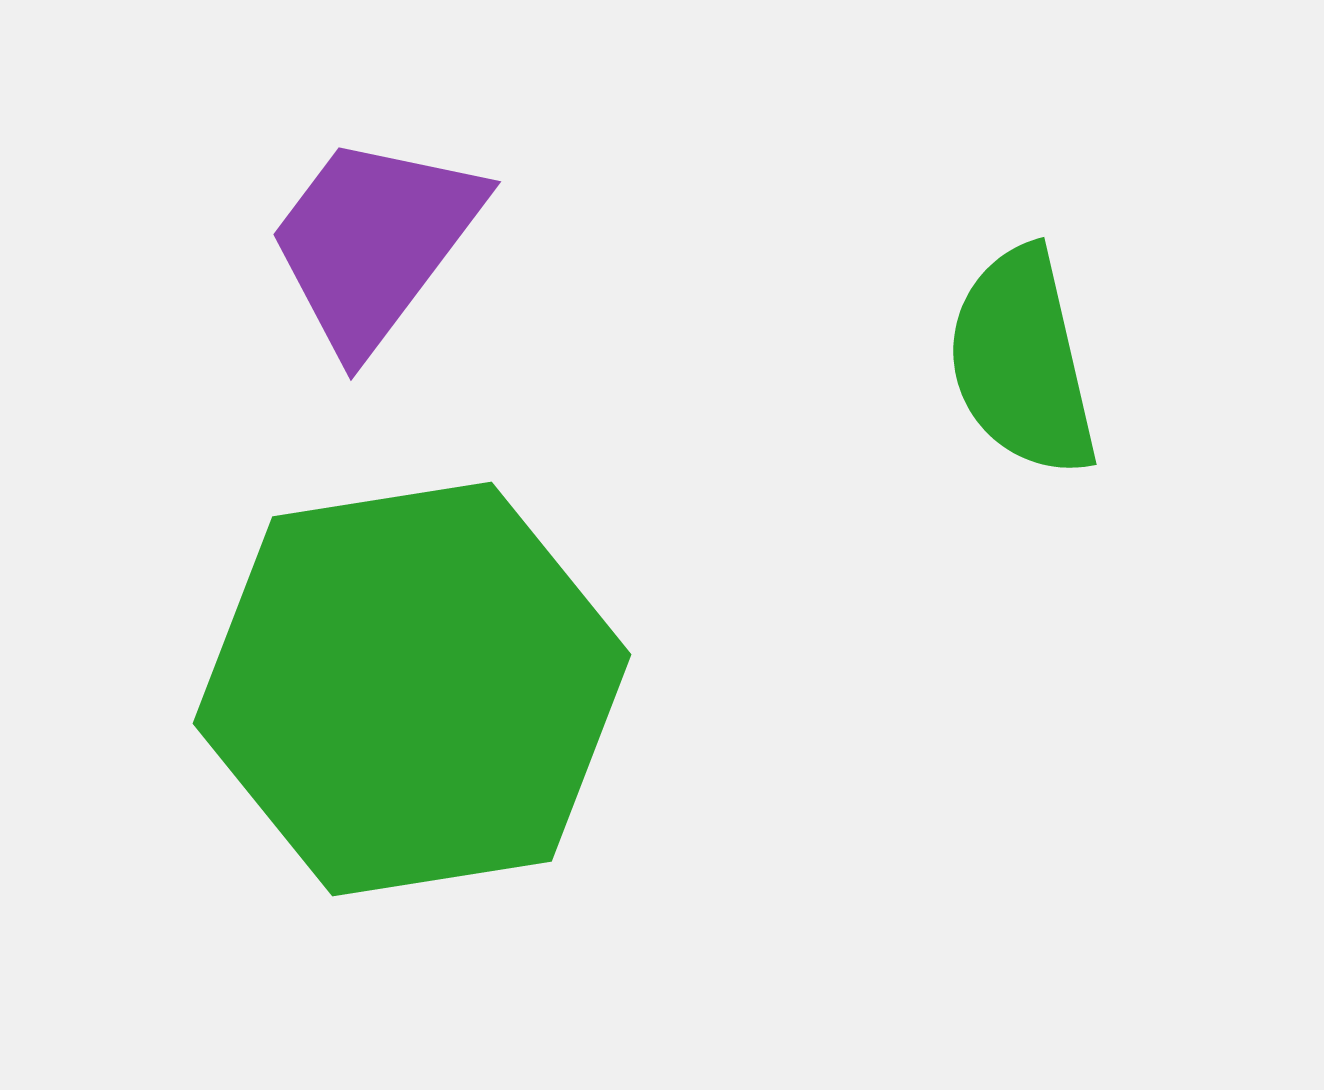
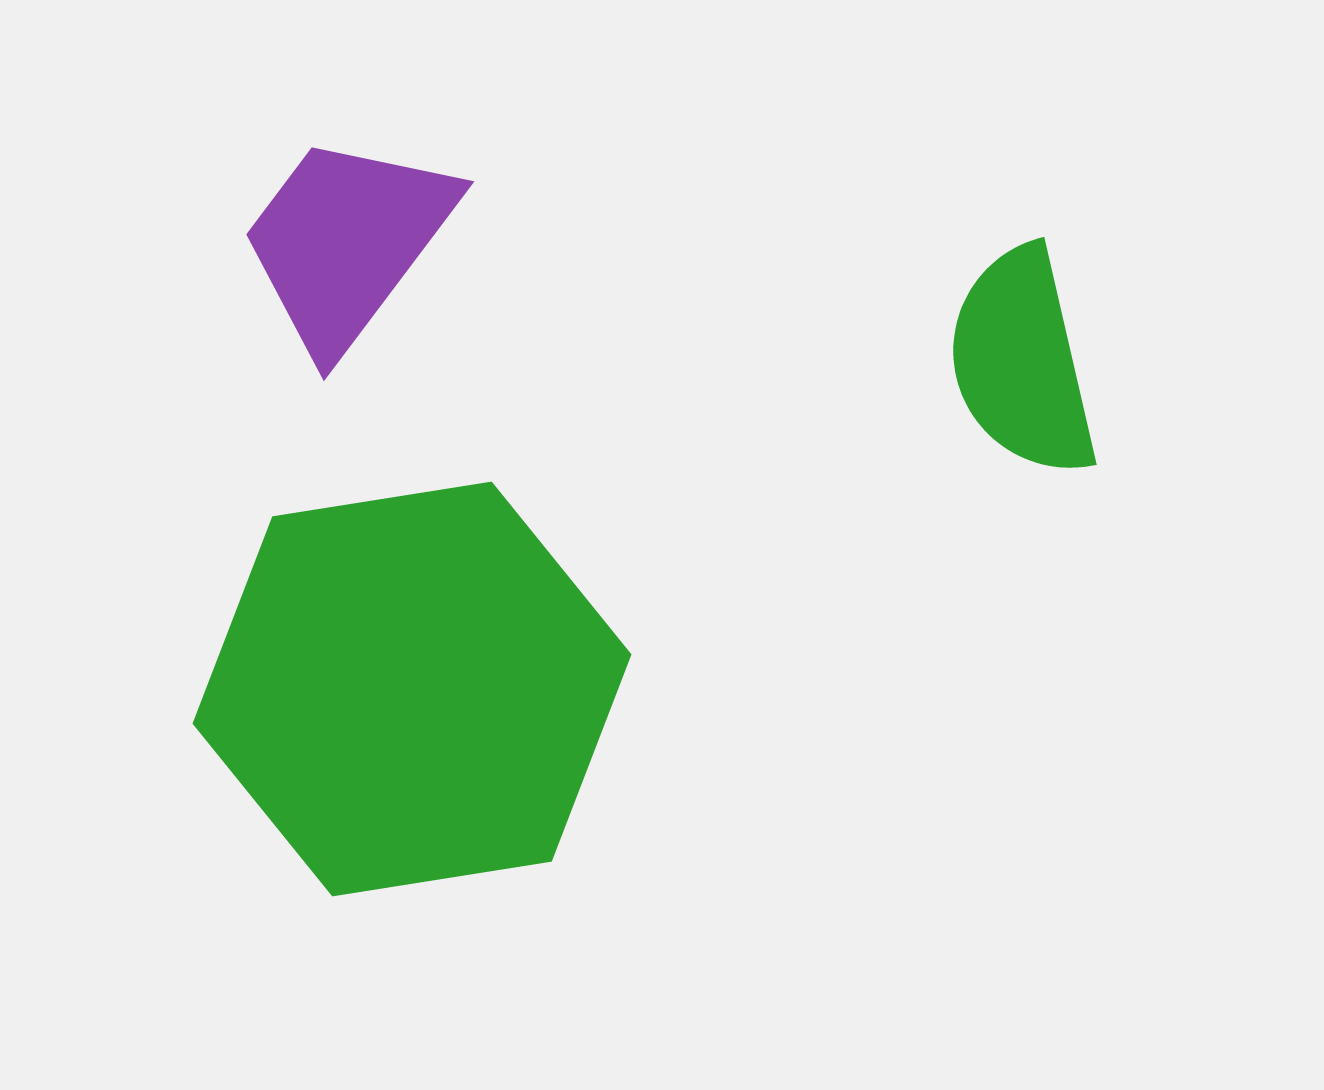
purple trapezoid: moved 27 px left
